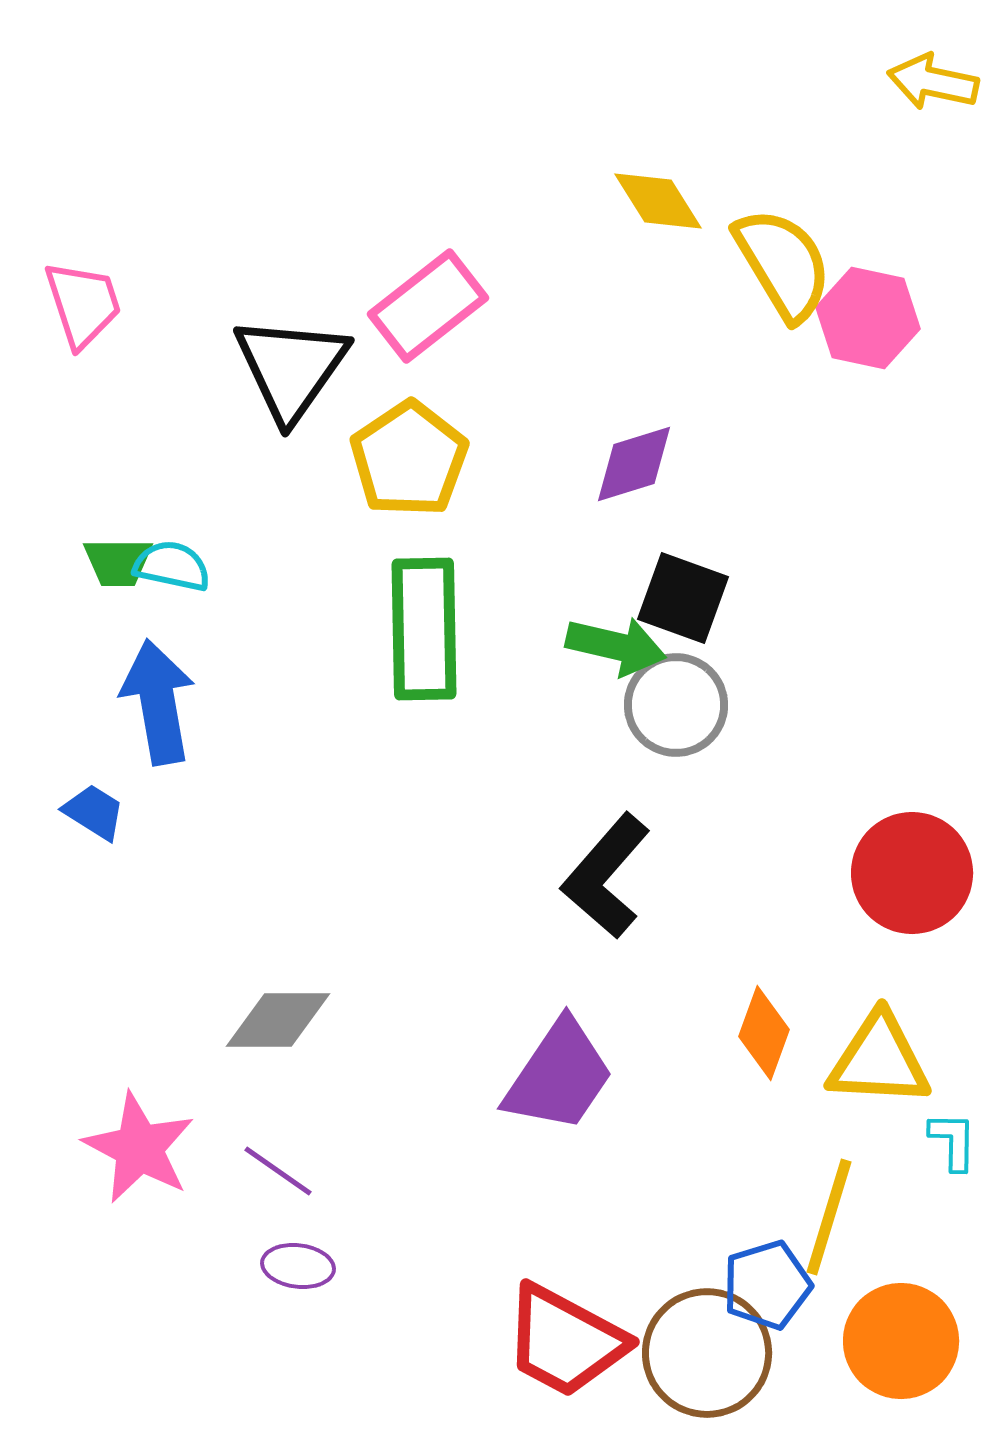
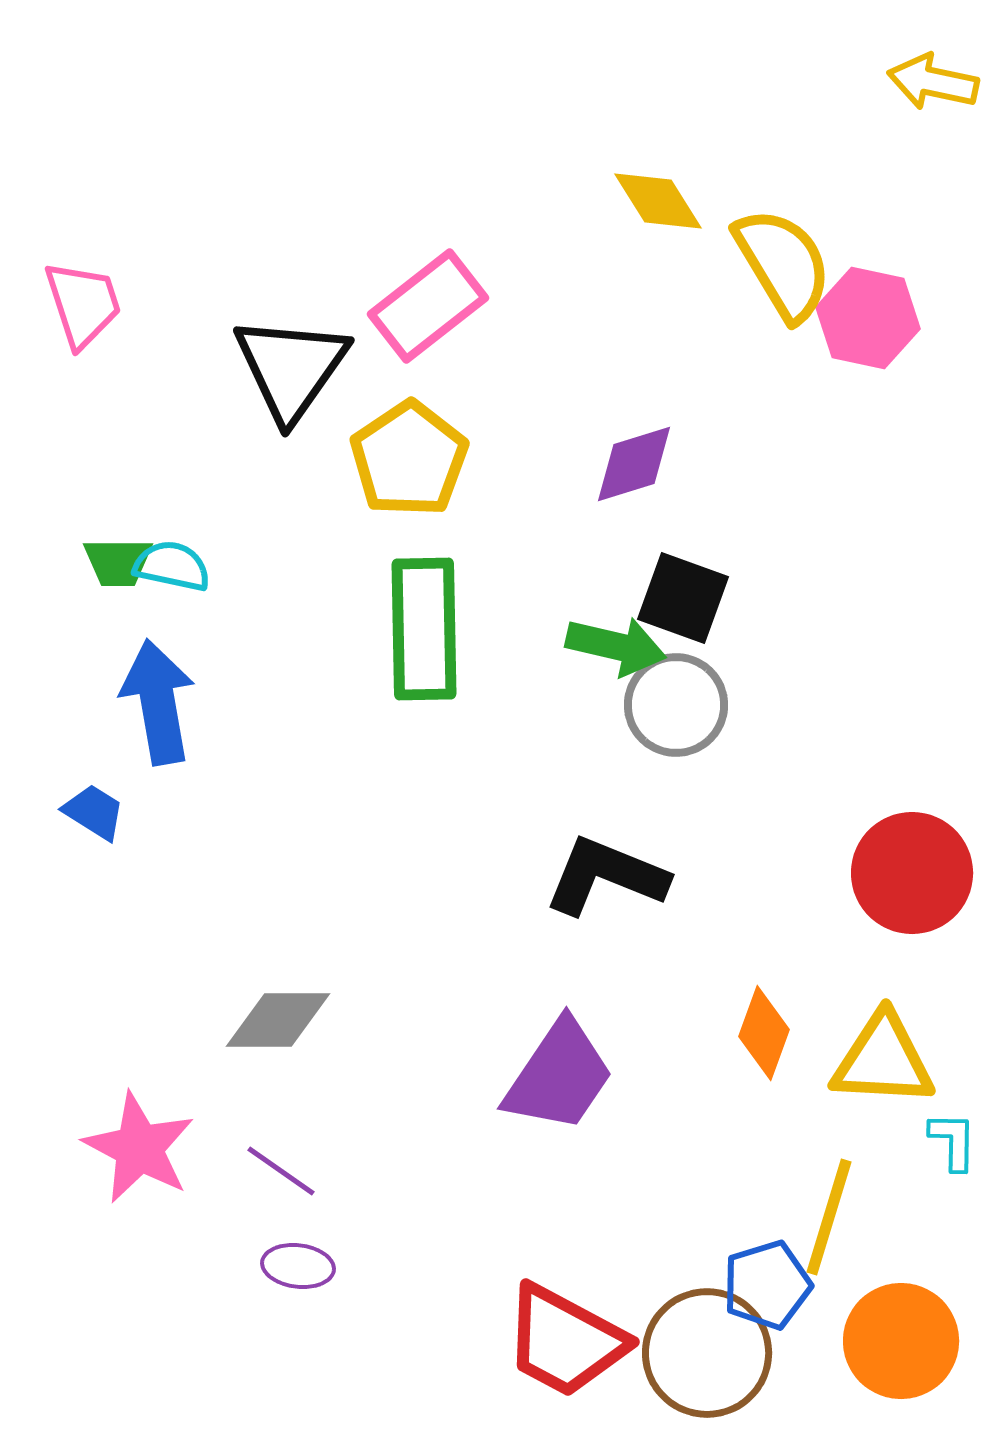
black L-shape: rotated 71 degrees clockwise
yellow triangle: moved 4 px right
purple line: moved 3 px right
